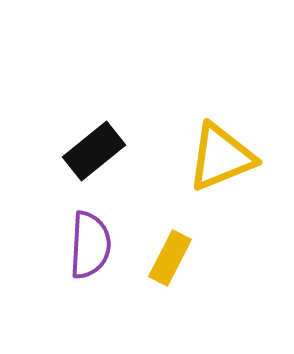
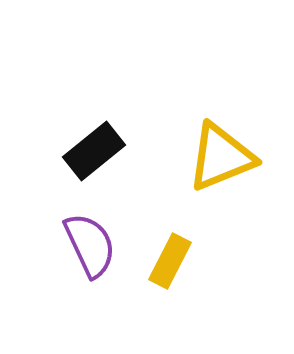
purple semicircle: rotated 28 degrees counterclockwise
yellow rectangle: moved 3 px down
